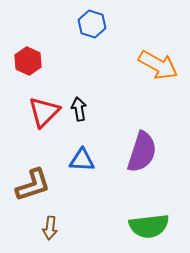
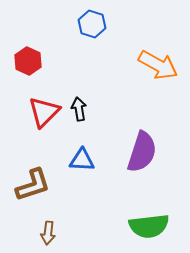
brown arrow: moved 2 px left, 5 px down
